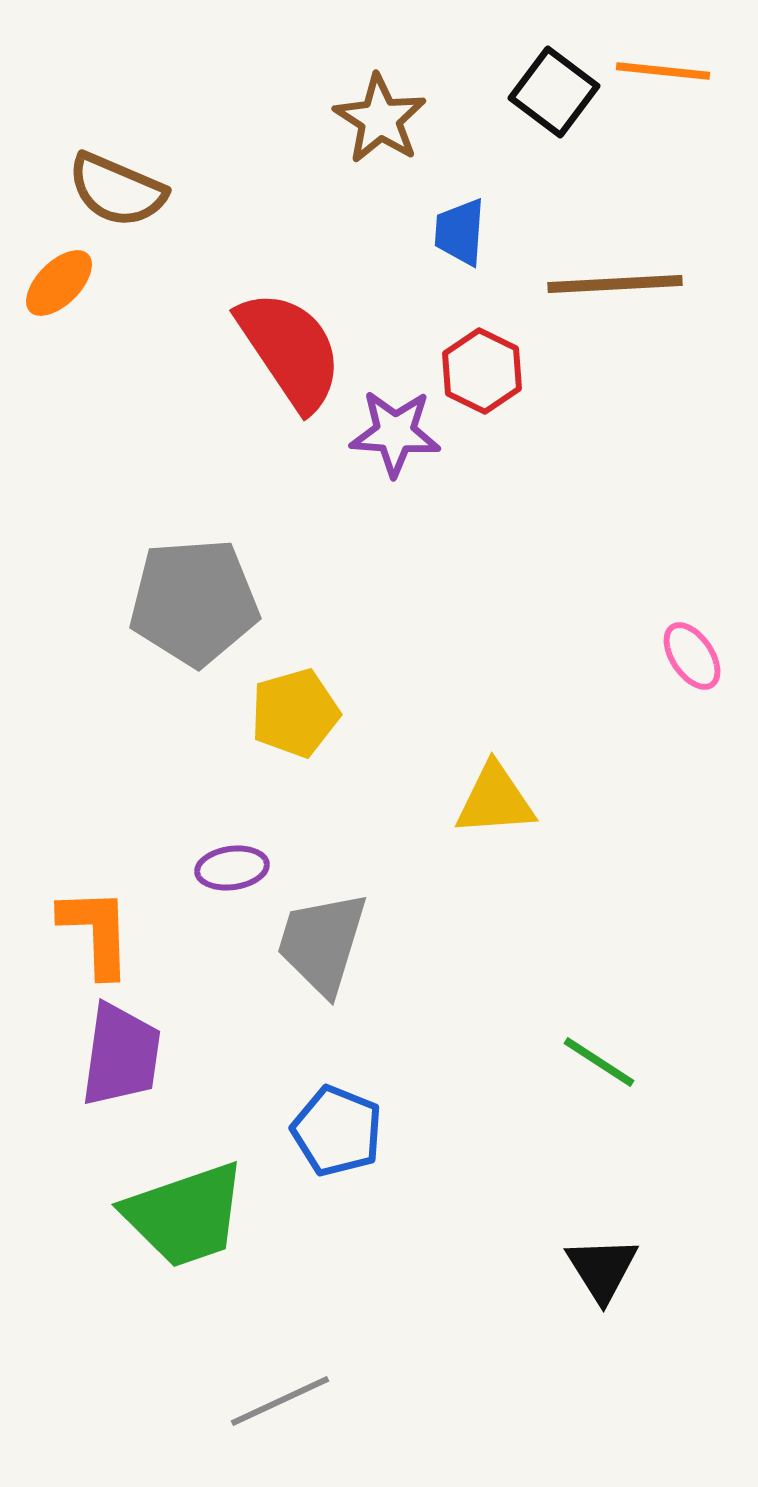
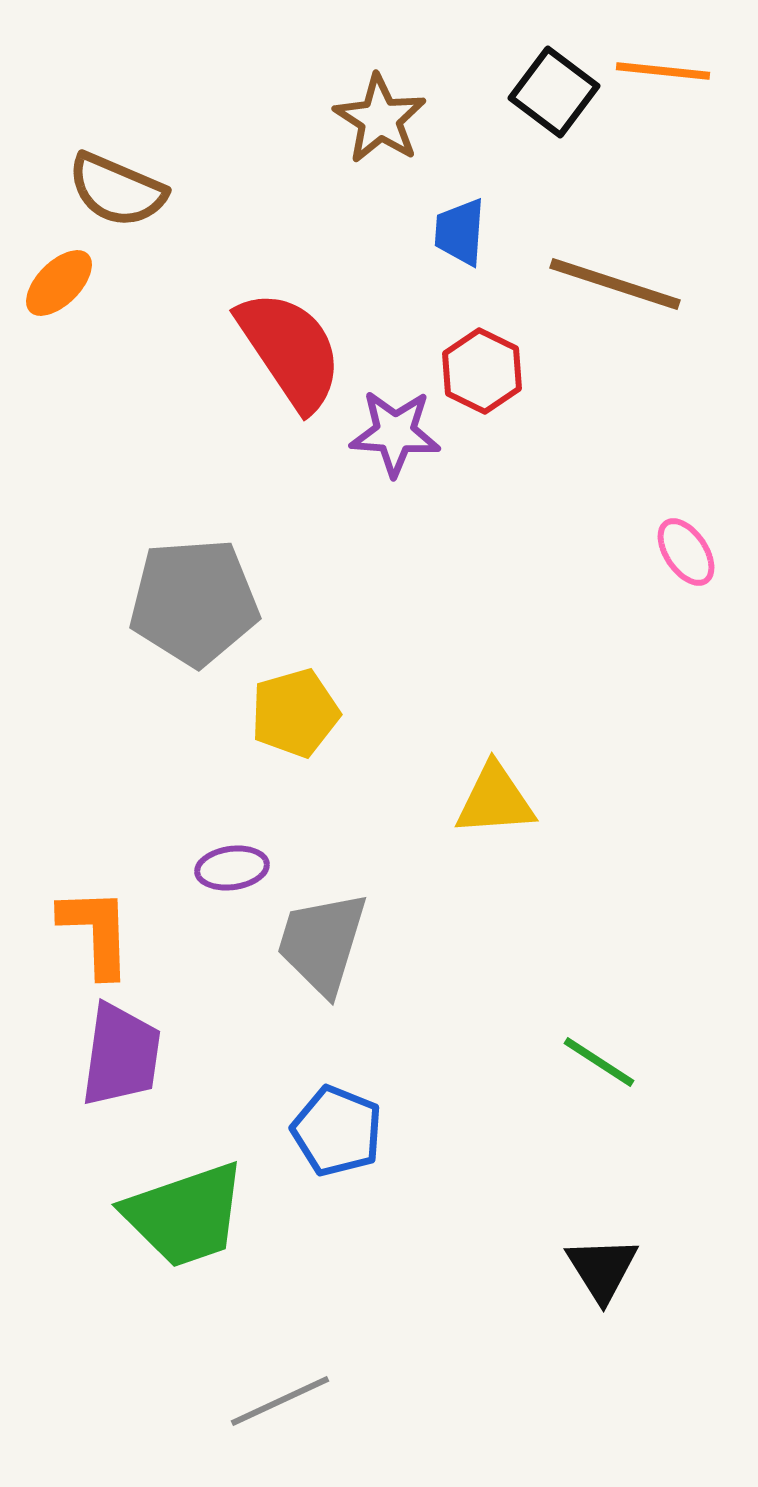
brown line: rotated 21 degrees clockwise
pink ellipse: moved 6 px left, 104 px up
